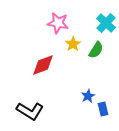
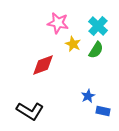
cyan cross: moved 8 px left, 3 px down
yellow star: rotated 14 degrees counterclockwise
blue rectangle: moved 2 px down; rotated 64 degrees counterclockwise
